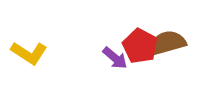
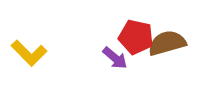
red pentagon: moved 4 px left, 9 px up; rotated 16 degrees counterclockwise
yellow L-shape: rotated 12 degrees clockwise
